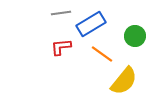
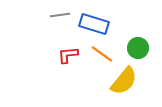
gray line: moved 1 px left, 2 px down
blue rectangle: moved 3 px right; rotated 48 degrees clockwise
green circle: moved 3 px right, 12 px down
red L-shape: moved 7 px right, 8 px down
